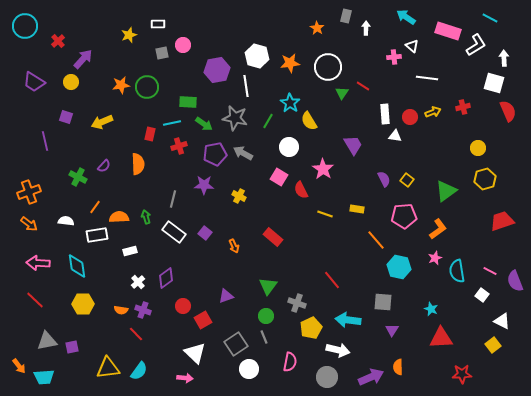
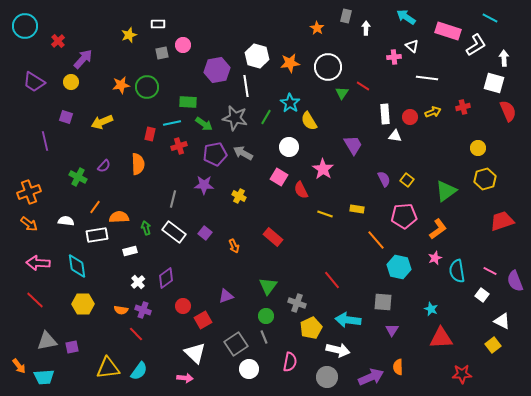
green line at (268, 121): moved 2 px left, 4 px up
green arrow at (146, 217): moved 11 px down
